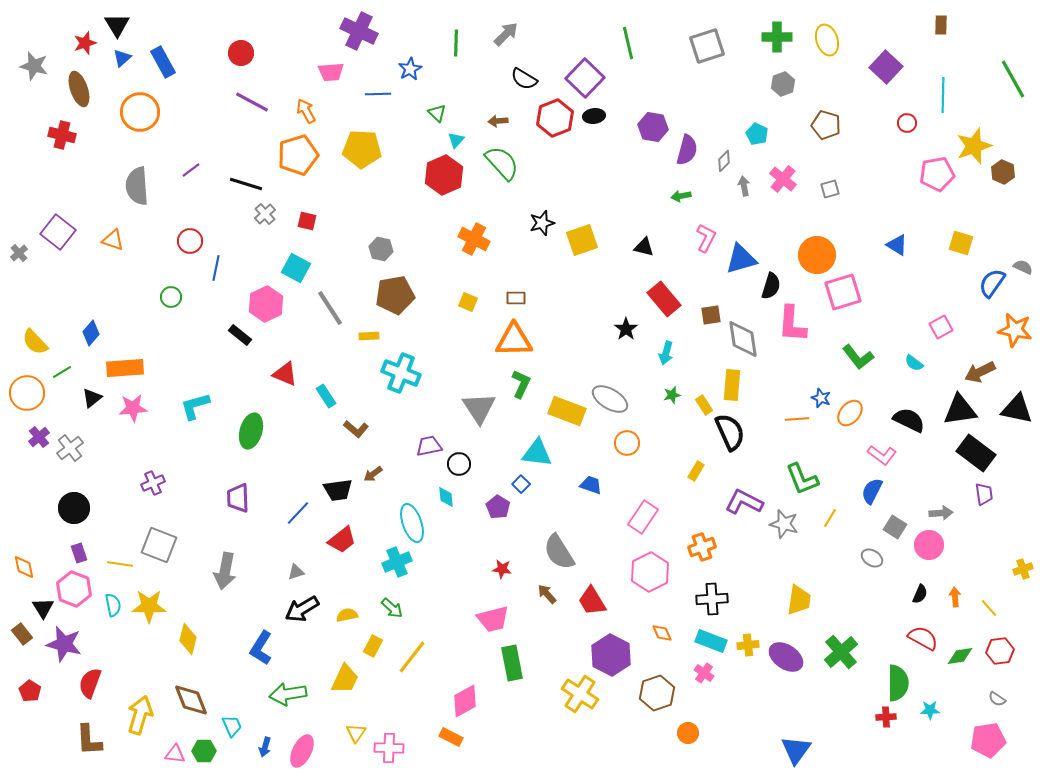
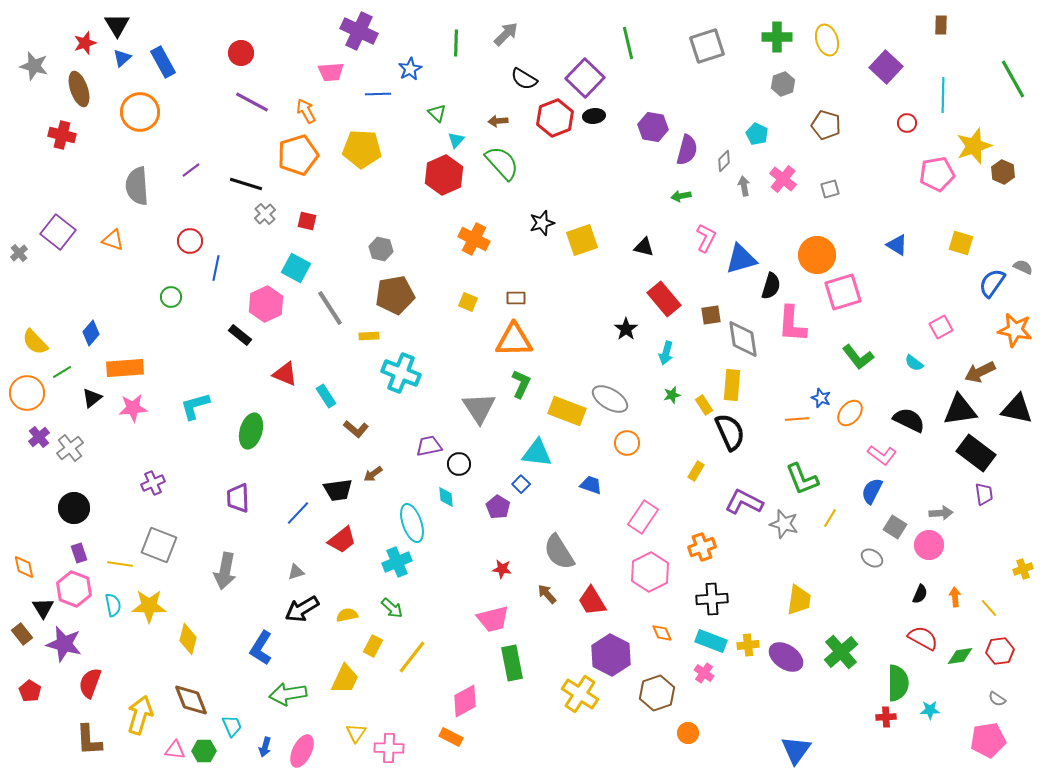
pink triangle at (175, 754): moved 4 px up
